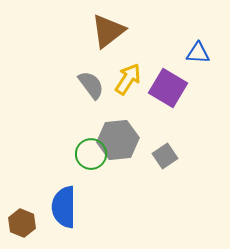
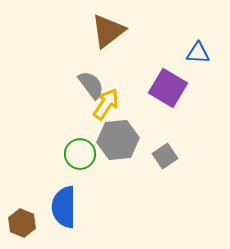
yellow arrow: moved 22 px left, 25 px down
green circle: moved 11 px left
